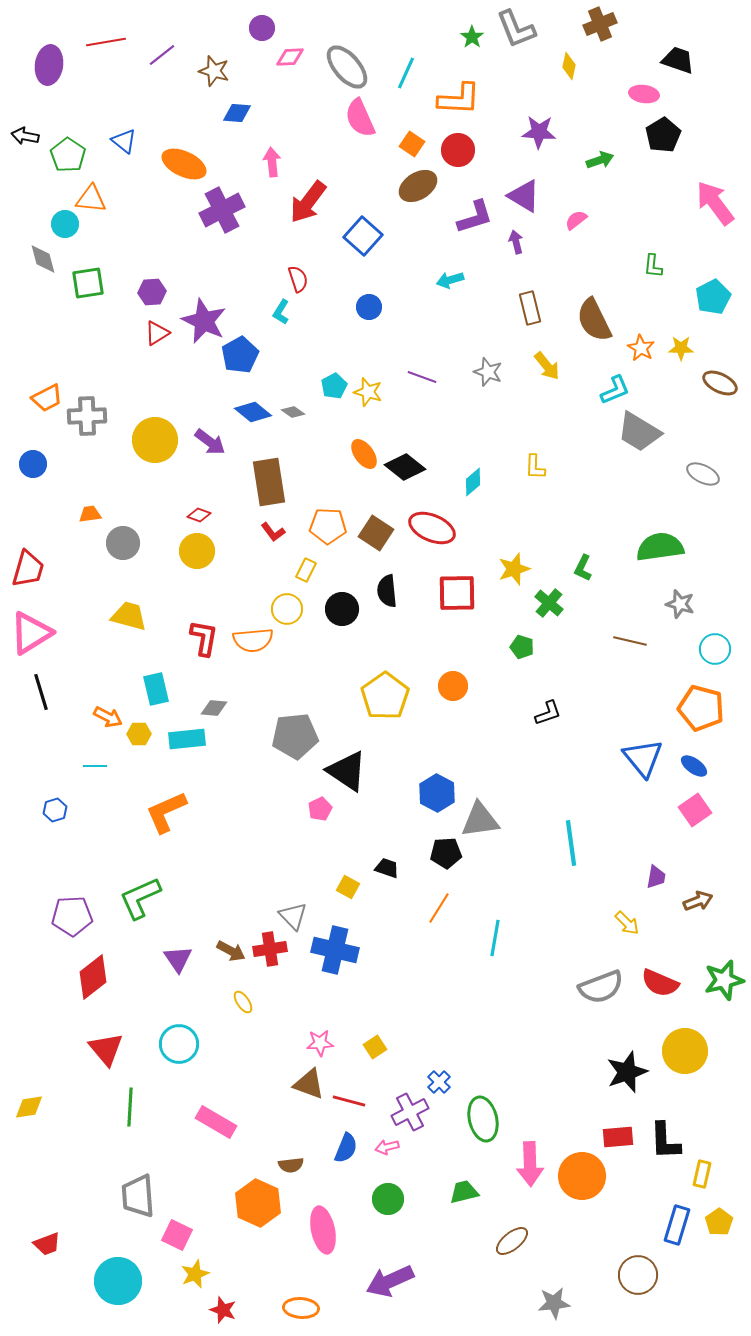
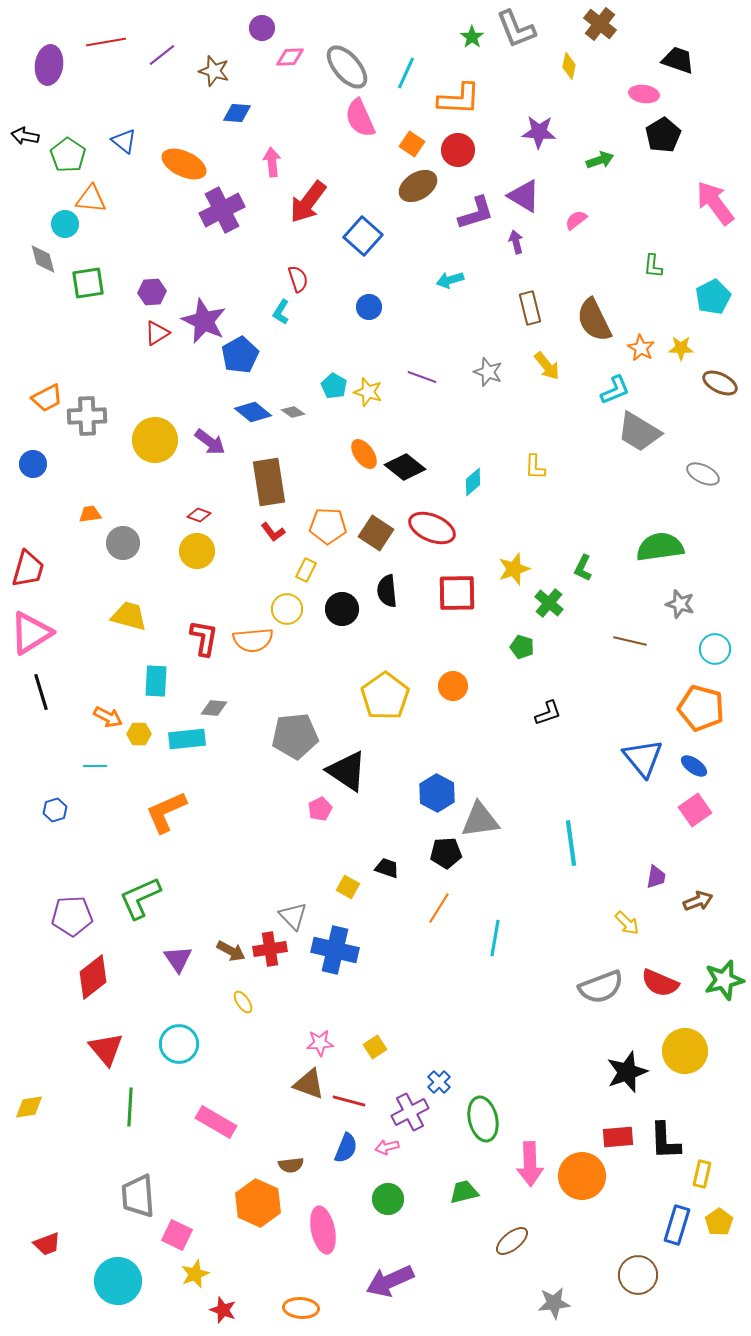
brown cross at (600, 24): rotated 28 degrees counterclockwise
purple L-shape at (475, 217): moved 1 px right, 4 px up
cyan pentagon at (334, 386): rotated 15 degrees counterclockwise
cyan rectangle at (156, 689): moved 8 px up; rotated 16 degrees clockwise
